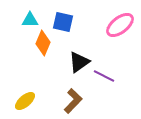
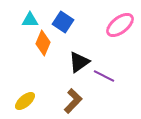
blue square: rotated 20 degrees clockwise
